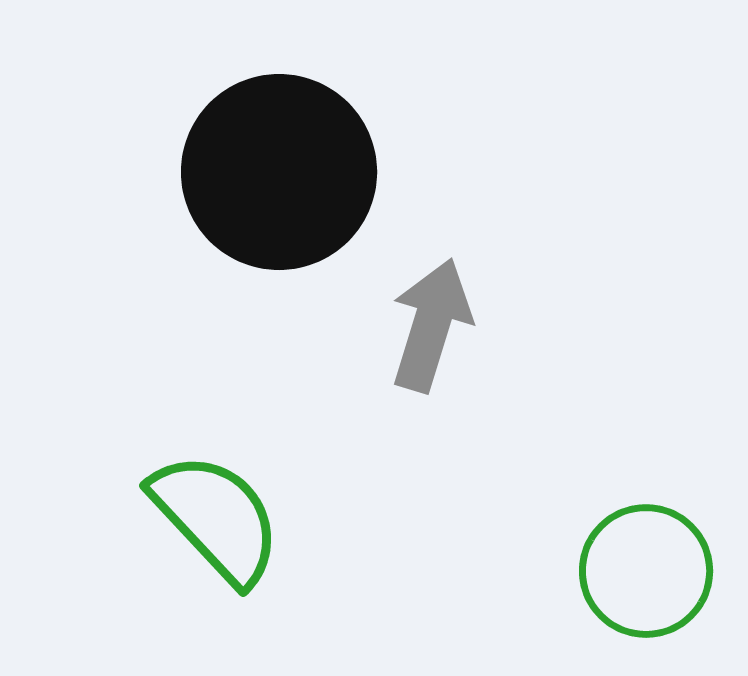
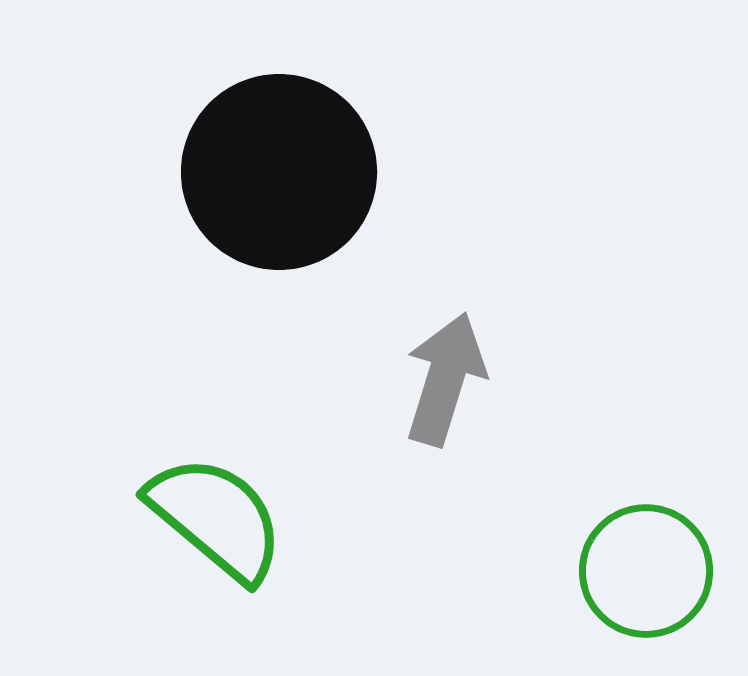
gray arrow: moved 14 px right, 54 px down
green semicircle: rotated 7 degrees counterclockwise
